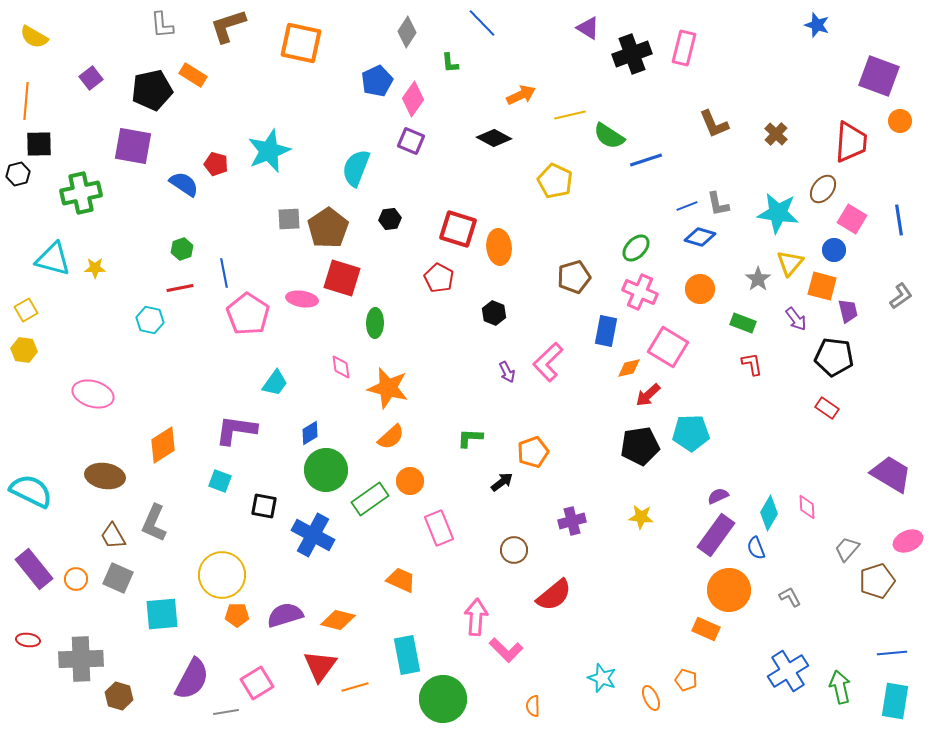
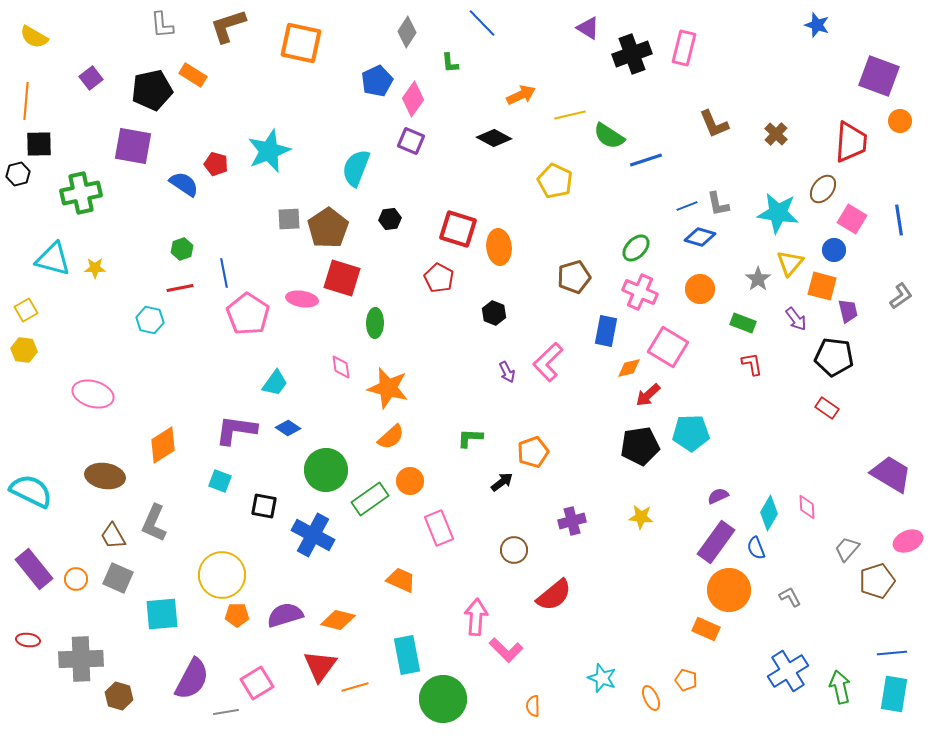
blue diamond at (310, 433): moved 22 px left, 5 px up; rotated 65 degrees clockwise
purple rectangle at (716, 535): moved 7 px down
cyan rectangle at (895, 701): moved 1 px left, 7 px up
